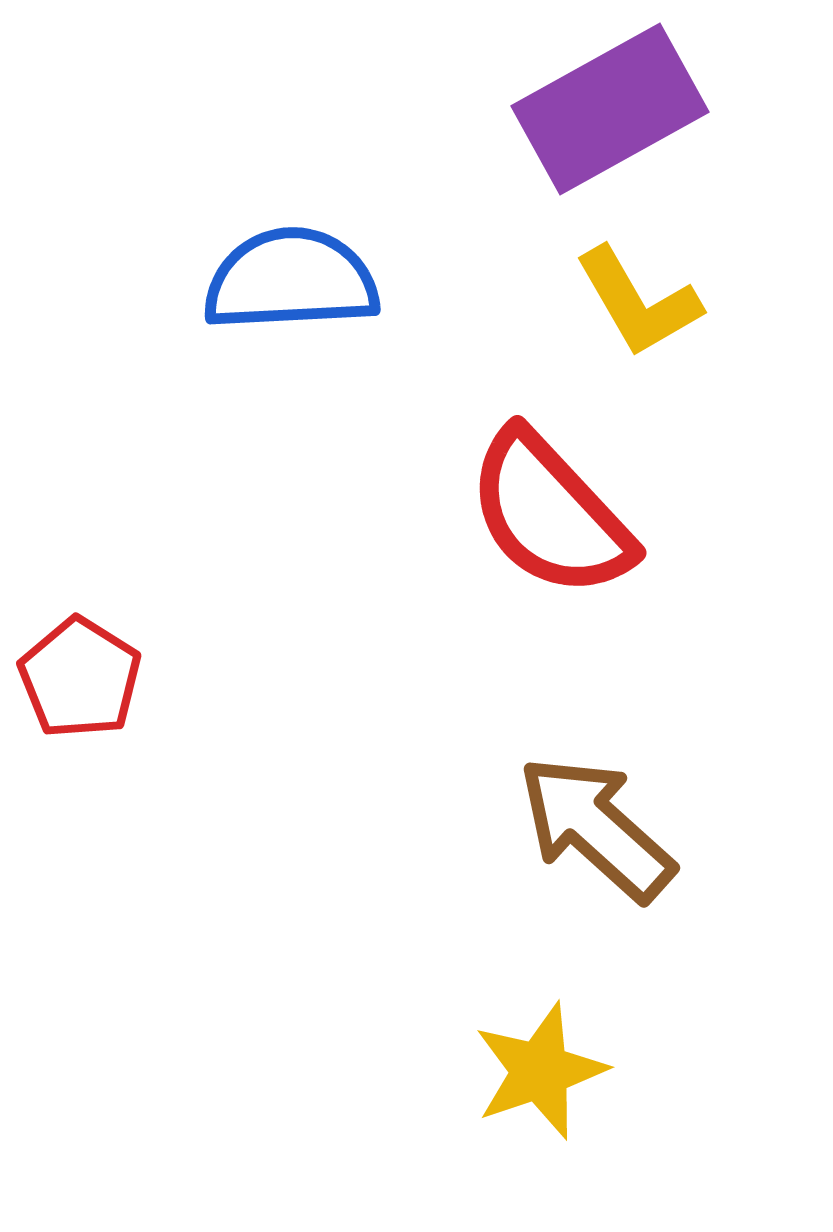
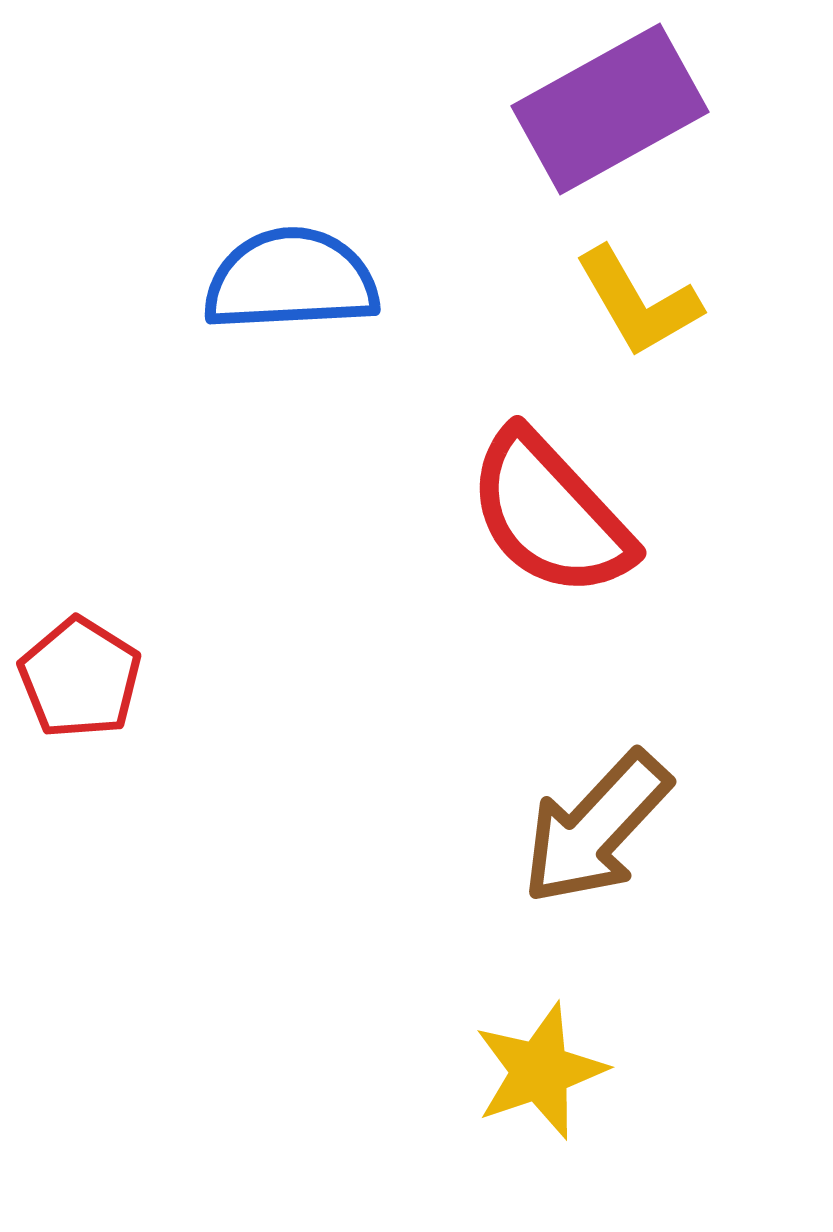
brown arrow: rotated 89 degrees counterclockwise
